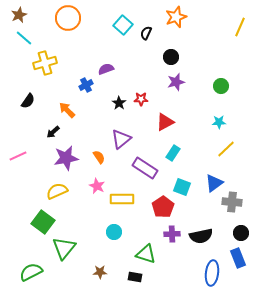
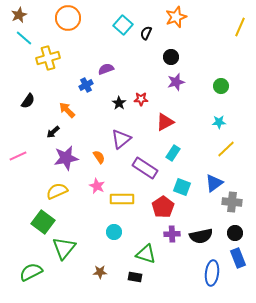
yellow cross at (45, 63): moved 3 px right, 5 px up
black circle at (241, 233): moved 6 px left
